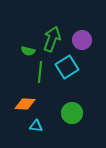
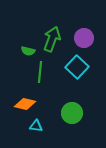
purple circle: moved 2 px right, 2 px up
cyan square: moved 10 px right; rotated 15 degrees counterclockwise
orange diamond: rotated 10 degrees clockwise
